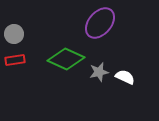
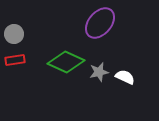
green diamond: moved 3 px down
